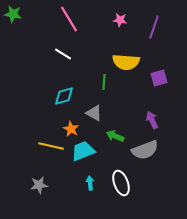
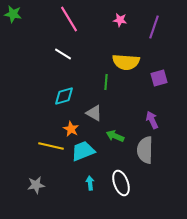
green line: moved 2 px right
gray semicircle: rotated 112 degrees clockwise
gray star: moved 3 px left
